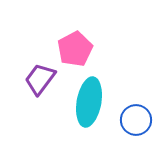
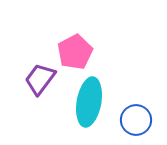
pink pentagon: moved 3 px down
